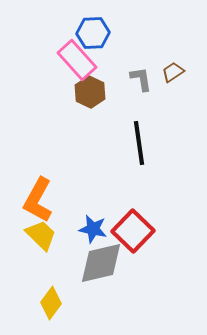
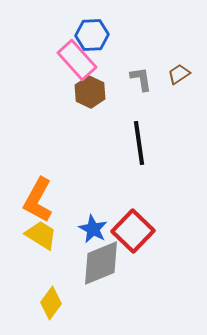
blue hexagon: moved 1 px left, 2 px down
brown trapezoid: moved 6 px right, 2 px down
blue star: rotated 16 degrees clockwise
yellow trapezoid: rotated 12 degrees counterclockwise
gray diamond: rotated 9 degrees counterclockwise
